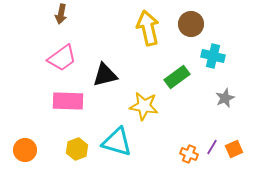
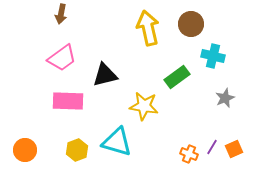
yellow hexagon: moved 1 px down
